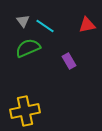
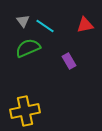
red triangle: moved 2 px left
